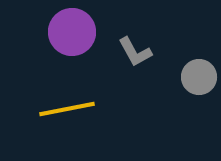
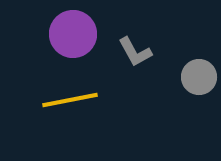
purple circle: moved 1 px right, 2 px down
yellow line: moved 3 px right, 9 px up
